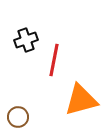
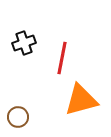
black cross: moved 2 px left, 3 px down
red line: moved 8 px right, 2 px up
